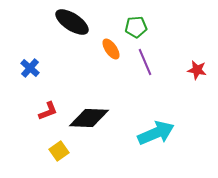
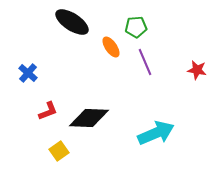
orange ellipse: moved 2 px up
blue cross: moved 2 px left, 5 px down
